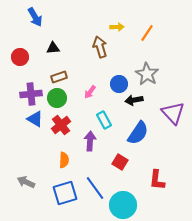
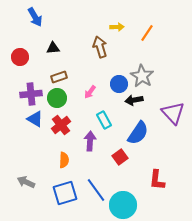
gray star: moved 5 px left, 2 px down
red square: moved 5 px up; rotated 21 degrees clockwise
blue line: moved 1 px right, 2 px down
